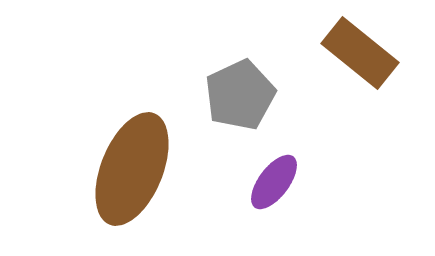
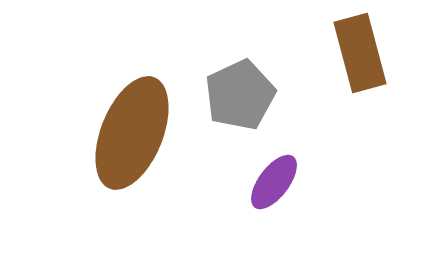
brown rectangle: rotated 36 degrees clockwise
brown ellipse: moved 36 px up
